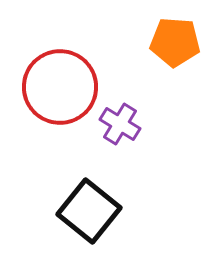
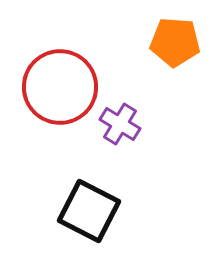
black square: rotated 12 degrees counterclockwise
